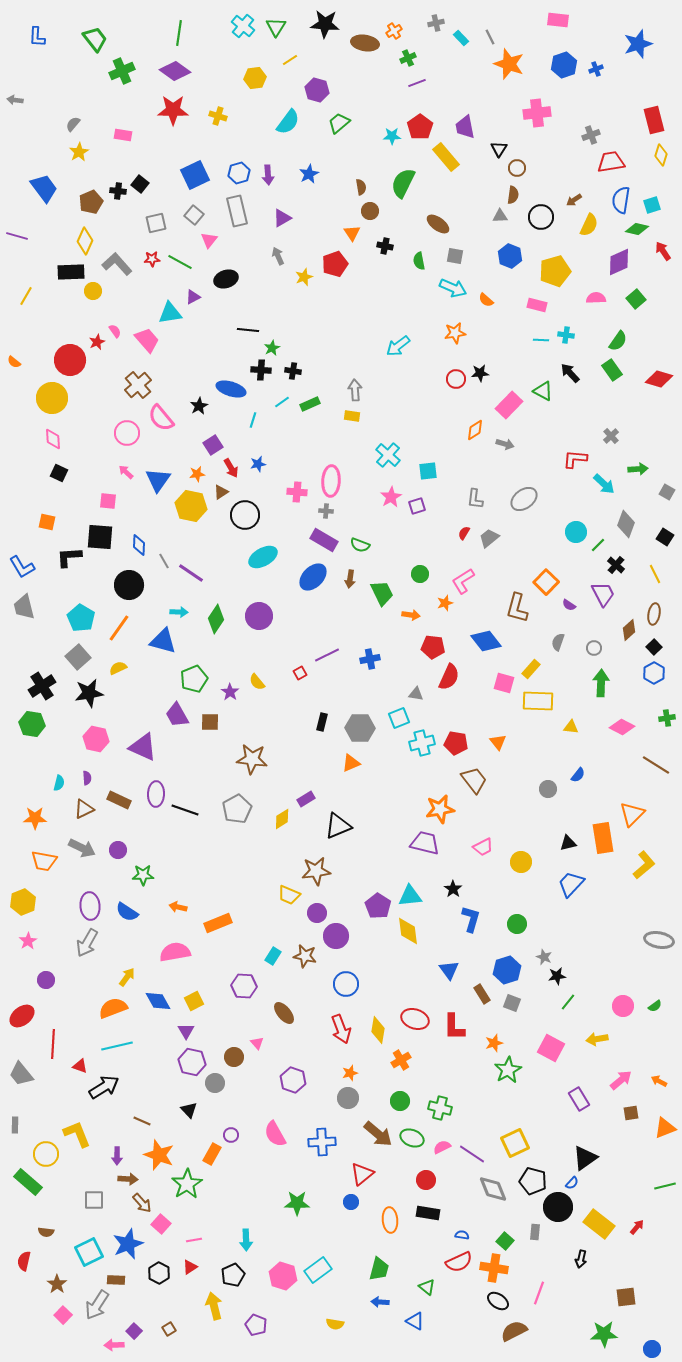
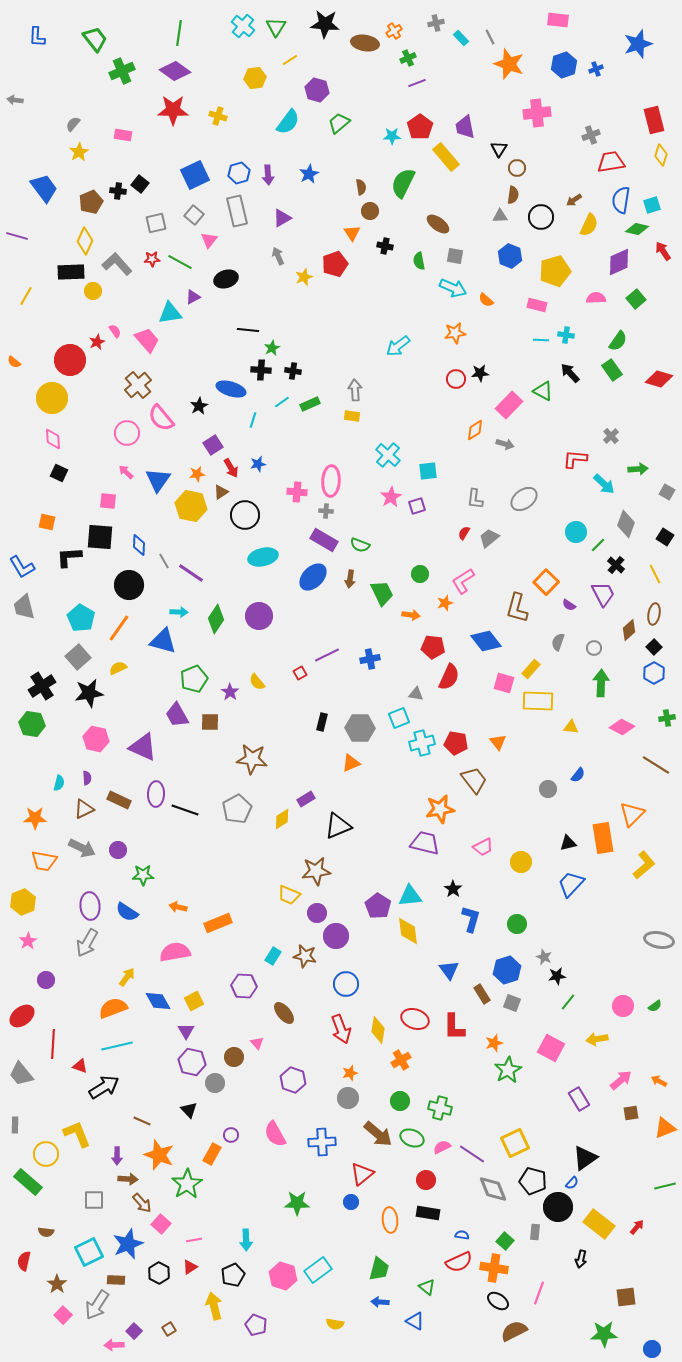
cyan ellipse at (263, 557): rotated 16 degrees clockwise
